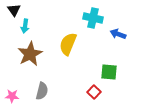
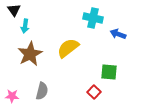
yellow semicircle: moved 4 px down; rotated 30 degrees clockwise
